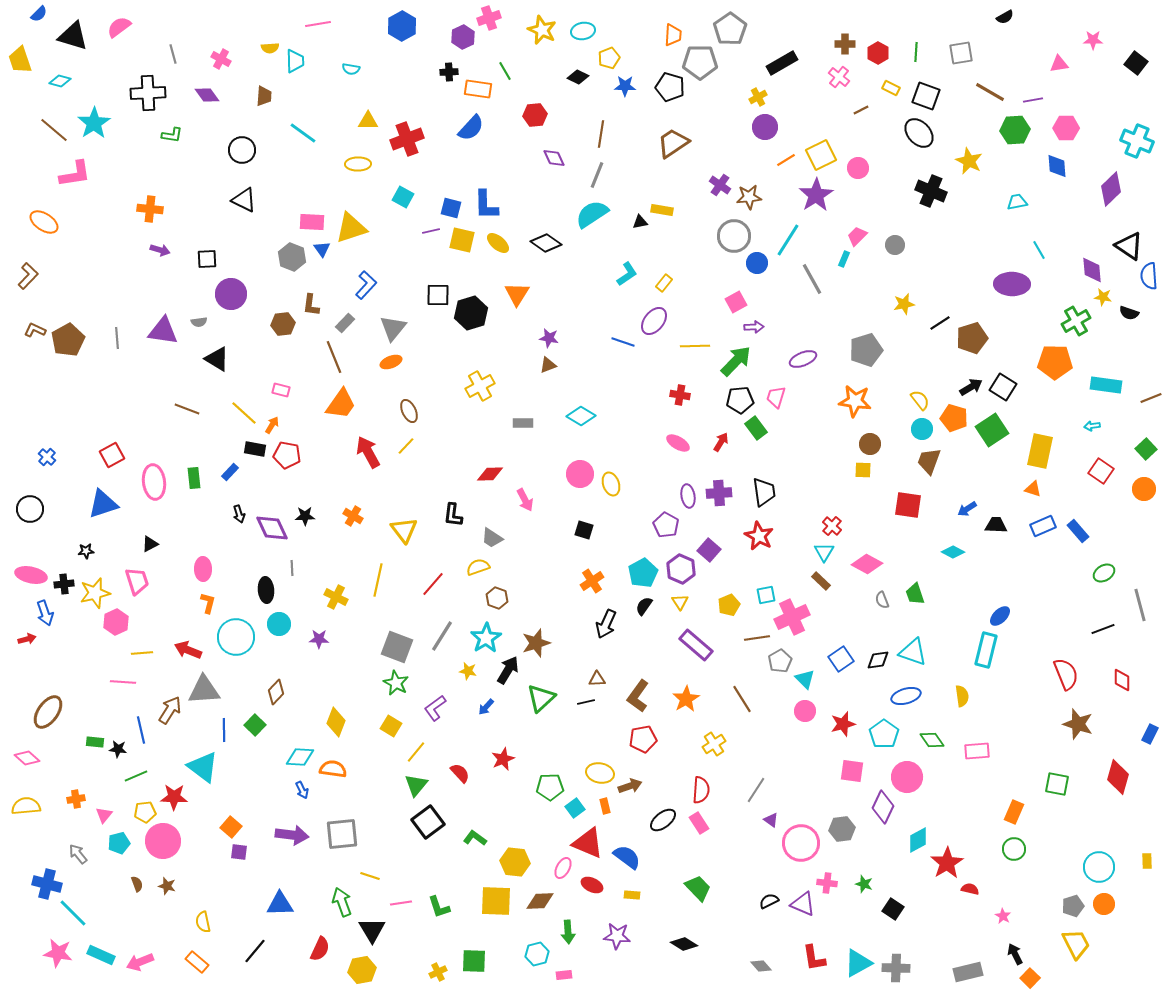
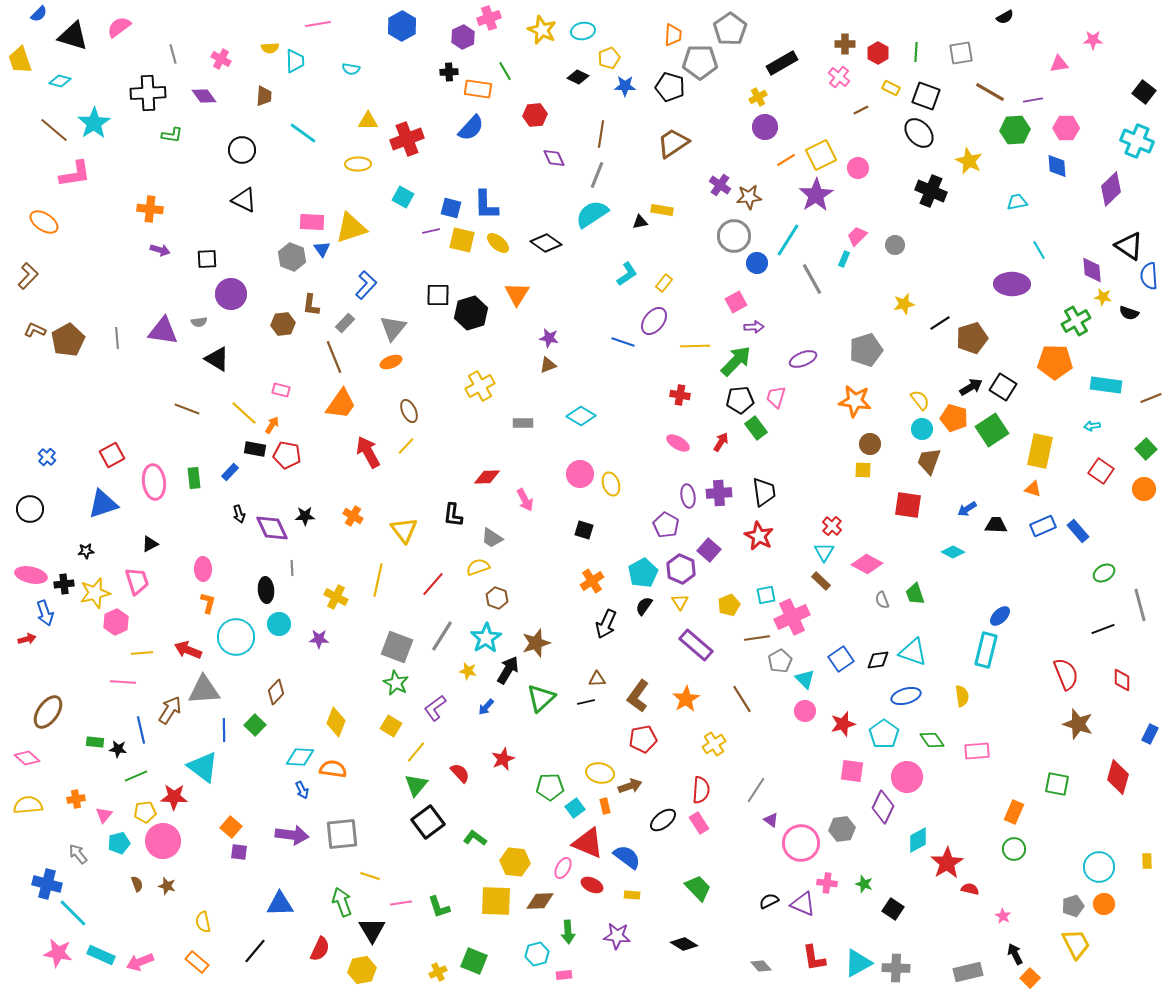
black square at (1136, 63): moved 8 px right, 29 px down
purple diamond at (207, 95): moved 3 px left, 1 px down
red diamond at (490, 474): moved 3 px left, 3 px down
yellow semicircle at (26, 806): moved 2 px right, 1 px up
green square at (474, 961): rotated 20 degrees clockwise
